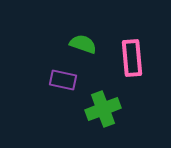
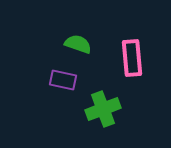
green semicircle: moved 5 px left
